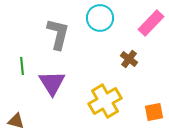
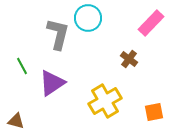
cyan circle: moved 12 px left
green line: rotated 24 degrees counterclockwise
purple triangle: rotated 28 degrees clockwise
